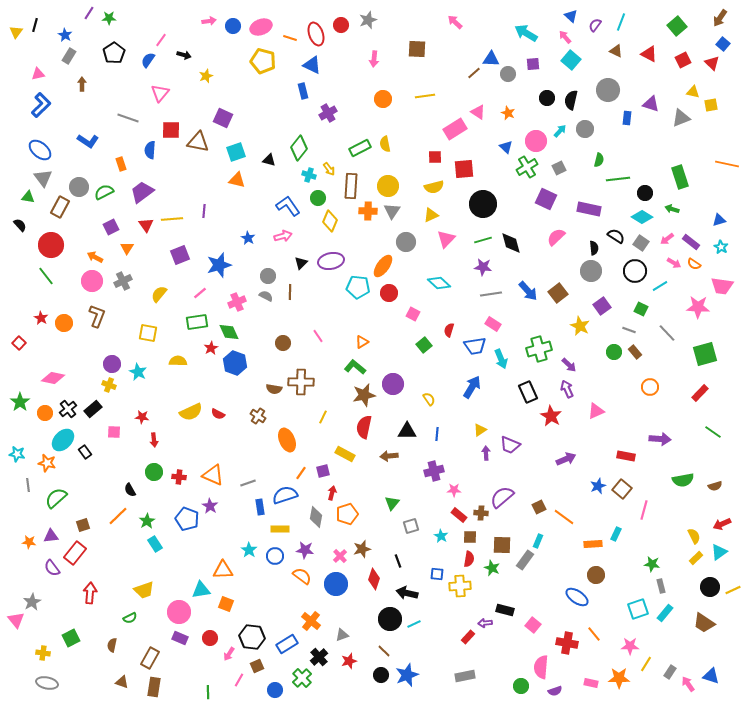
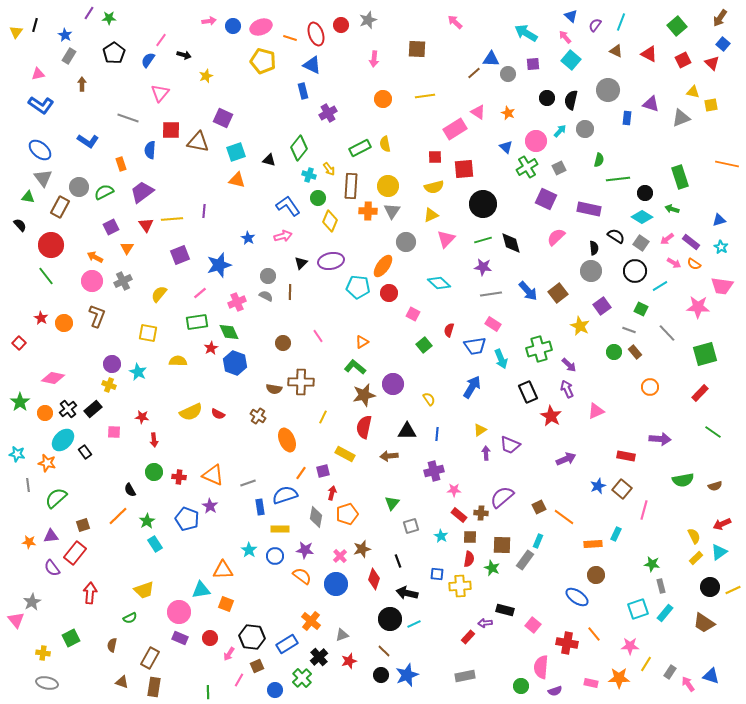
blue L-shape at (41, 105): rotated 80 degrees clockwise
